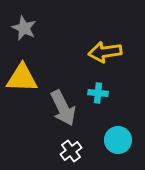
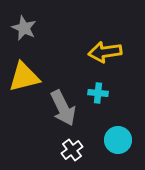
yellow triangle: moved 2 px right, 1 px up; rotated 16 degrees counterclockwise
white cross: moved 1 px right, 1 px up
